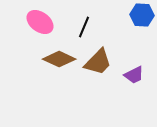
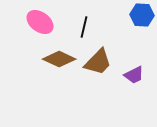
black line: rotated 10 degrees counterclockwise
